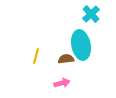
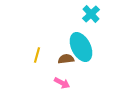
cyan ellipse: moved 2 px down; rotated 16 degrees counterclockwise
yellow line: moved 1 px right, 1 px up
pink arrow: rotated 42 degrees clockwise
